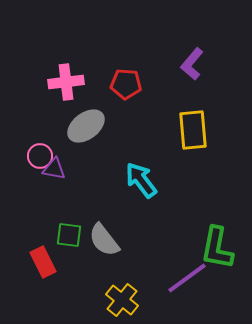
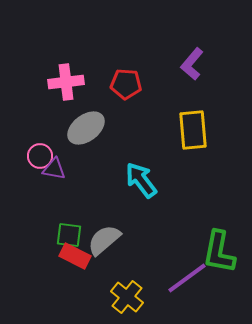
gray ellipse: moved 2 px down
gray semicircle: rotated 87 degrees clockwise
green L-shape: moved 2 px right, 4 px down
red rectangle: moved 32 px right, 6 px up; rotated 36 degrees counterclockwise
yellow cross: moved 5 px right, 3 px up
